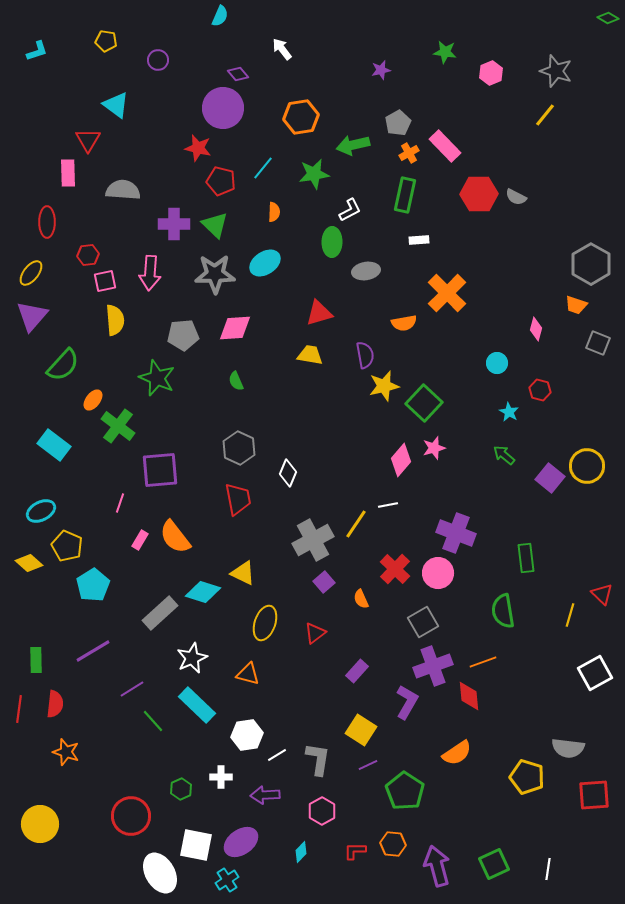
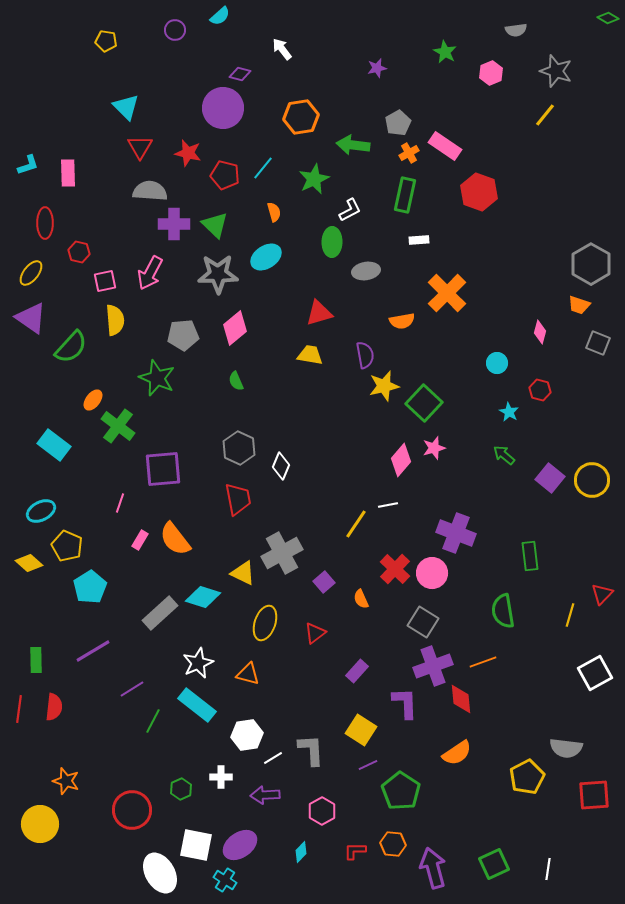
cyan semicircle at (220, 16): rotated 25 degrees clockwise
cyan L-shape at (37, 51): moved 9 px left, 114 px down
green star at (445, 52): rotated 20 degrees clockwise
purple circle at (158, 60): moved 17 px right, 30 px up
purple star at (381, 70): moved 4 px left, 2 px up
purple diamond at (238, 74): moved 2 px right; rotated 35 degrees counterclockwise
cyan triangle at (116, 105): moved 10 px right, 2 px down; rotated 8 degrees clockwise
red triangle at (88, 140): moved 52 px right, 7 px down
green arrow at (353, 145): rotated 20 degrees clockwise
pink rectangle at (445, 146): rotated 12 degrees counterclockwise
red star at (198, 148): moved 10 px left, 5 px down
green star at (314, 174): moved 5 px down; rotated 16 degrees counterclockwise
red pentagon at (221, 181): moved 4 px right, 6 px up
gray semicircle at (123, 190): moved 27 px right, 1 px down
red hexagon at (479, 194): moved 2 px up; rotated 21 degrees clockwise
gray semicircle at (516, 197): moved 167 px up; rotated 35 degrees counterclockwise
orange semicircle at (274, 212): rotated 18 degrees counterclockwise
red ellipse at (47, 222): moved 2 px left, 1 px down
red hexagon at (88, 255): moved 9 px left, 3 px up; rotated 20 degrees clockwise
cyan ellipse at (265, 263): moved 1 px right, 6 px up
pink arrow at (150, 273): rotated 24 degrees clockwise
gray star at (215, 274): moved 3 px right
orange trapezoid at (576, 305): moved 3 px right
purple triangle at (32, 316): moved 1 px left, 2 px down; rotated 36 degrees counterclockwise
orange semicircle at (404, 323): moved 2 px left, 2 px up
pink diamond at (235, 328): rotated 36 degrees counterclockwise
pink diamond at (536, 329): moved 4 px right, 3 px down
green semicircle at (63, 365): moved 8 px right, 18 px up
yellow circle at (587, 466): moved 5 px right, 14 px down
purple square at (160, 470): moved 3 px right, 1 px up
white diamond at (288, 473): moved 7 px left, 7 px up
orange semicircle at (175, 537): moved 2 px down
gray cross at (313, 540): moved 31 px left, 13 px down
green rectangle at (526, 558): moved 4 px right, 2 px up
pink circle at (438, 573): moved 6 px left
cyan pentagon at (93, 585): moved 3 px left, 2 px down
cyan diamond at (203, 592): moved 5 px down
red triangle at (602, 594): rotated 30 degrees clockwise
gray square at (423, 622): rotated 28 degrees counterclockwise
white star at (192, 658): moved 6 px right, 5 px down
red diamond at (469, 696): moved 8 px left, 3 px down
purple L-shape at (407, 702): moved 2 px left, 1 px down; rotated 32 degrees counterclockwise
red semicircle at (55, 704): moved 1 px left, 3 px down
cyan rectangle at (197, 705): rotated 6 degrees counterclockwise
green line at (153, 721): rotated 70 degrees clockwise
gray semicircle at (568, 748): moved 2 px left
orange star at (66, 752): moved 29 px down
white line at (277, 755): moved 4 px left, 3 px down
gray L-shape at (318, 759): moved 7 px left, 9 px up; rotated 12 degrees counterclockwise
yellow pentagon at (527, 777): rotated 28 degrees clockwise
green pentagon at (405, 791): moved 4 px left
red circle at (131, 816): moved 1 px right, 6 px up
purple ellipse at (241, 842): moved 1 px left, 3 px down
purple arrow at (437, 866): moved 4 px left, 2 px down
cyan cross at (227, 880): moved 2 px left; rotated 25 degrees counterclockwise
